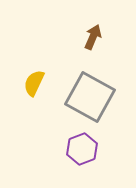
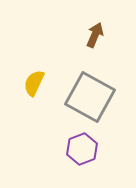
brown arrow: moved 2 px right, 2 px up
